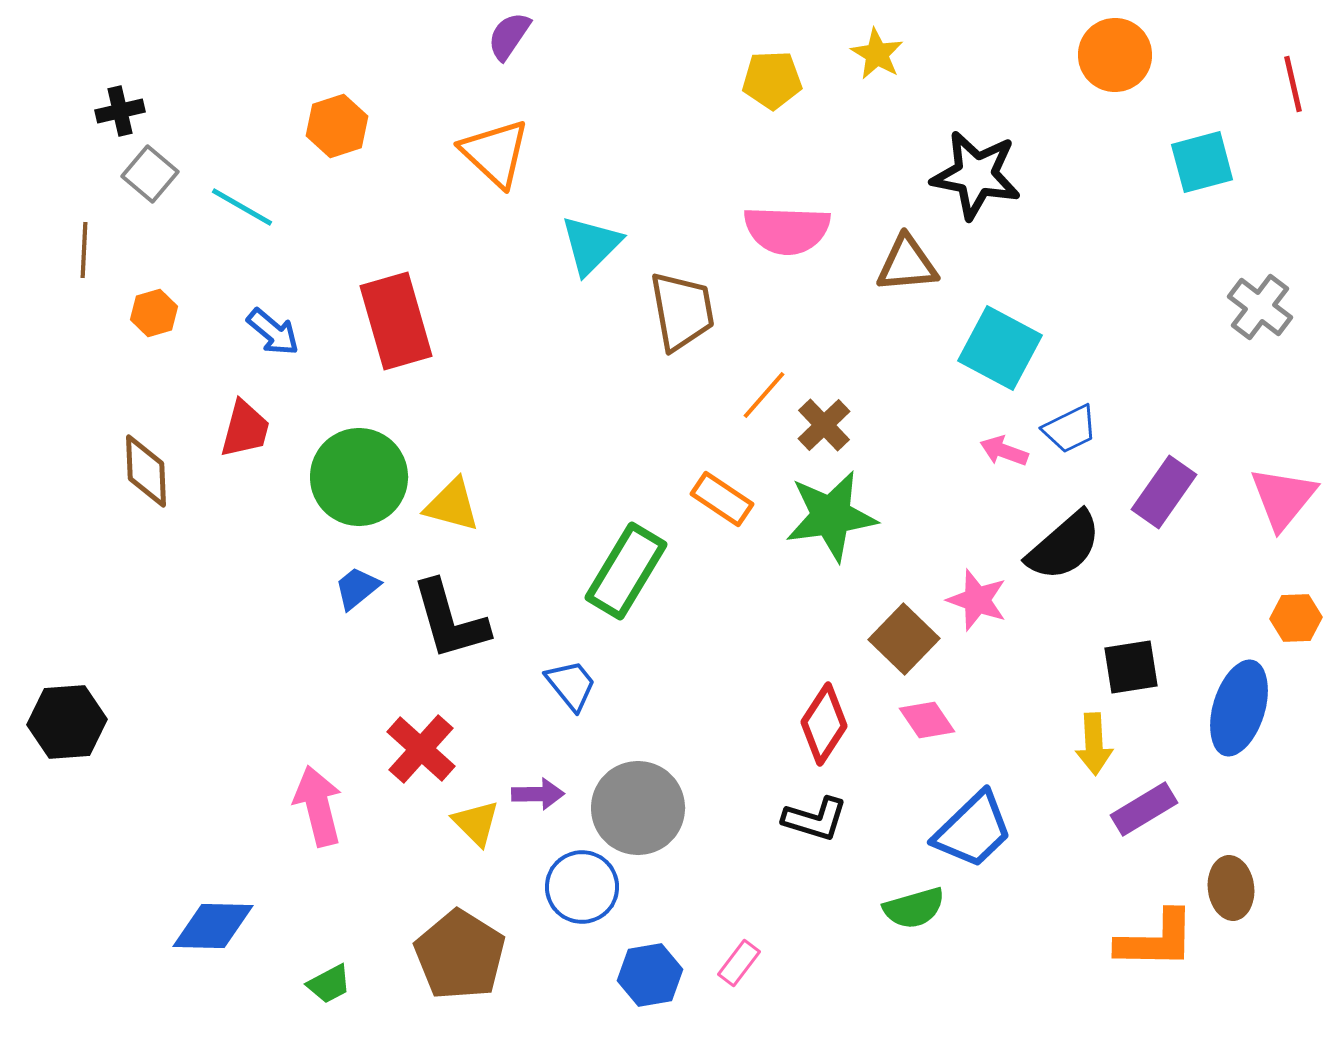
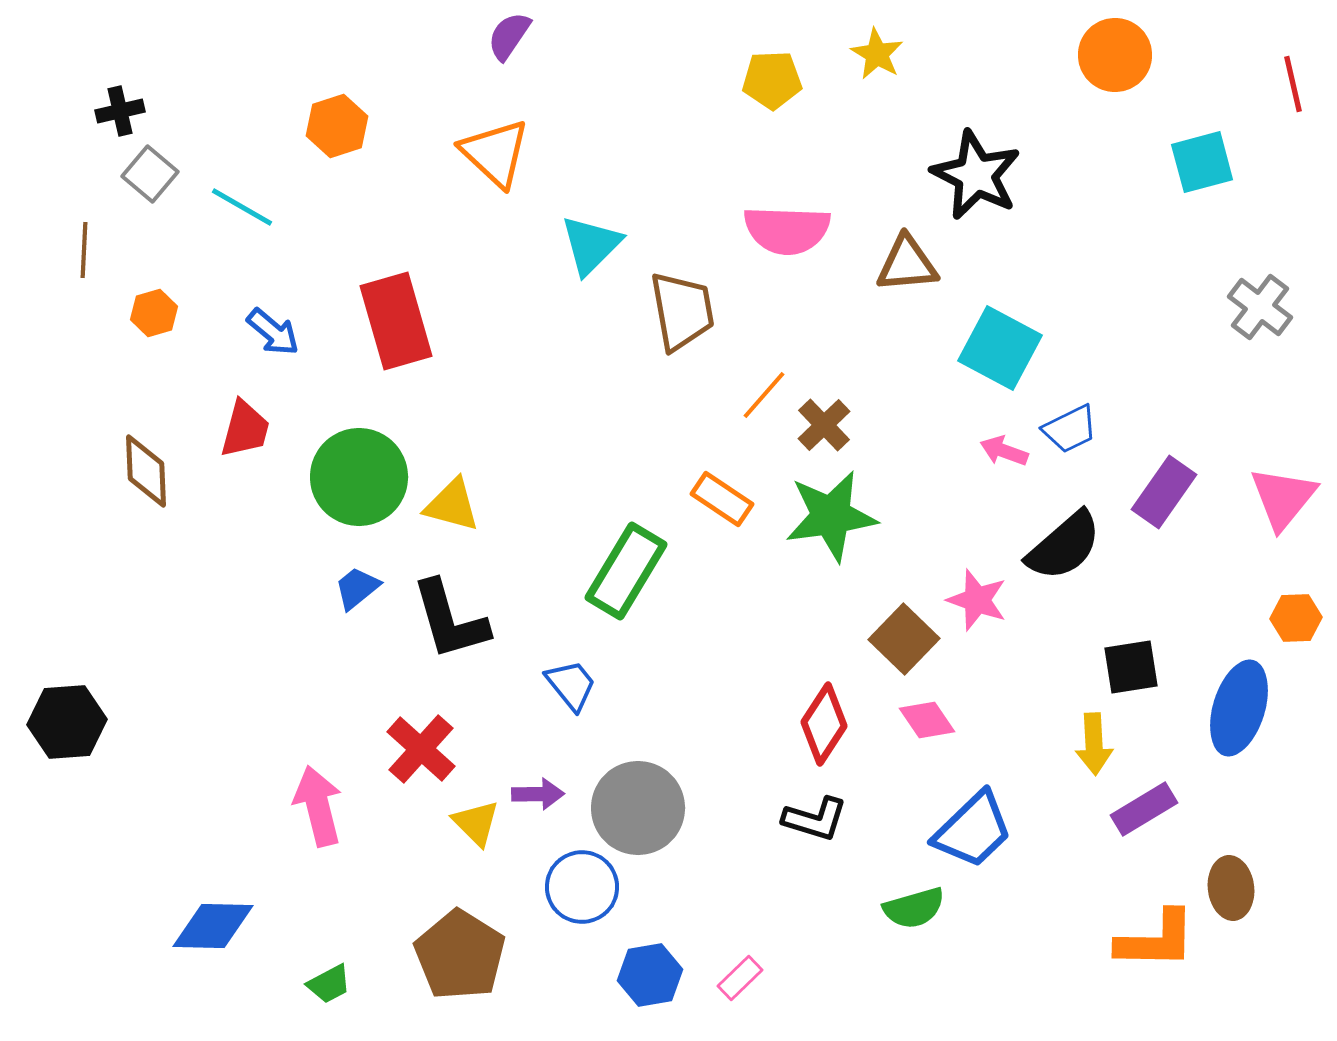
black star at (976, 175): rotated 16 degrees clockwise
pink rectangle at (739, 963): moved 1 px right, 15 px down; rotated 9 degrees clockwise
